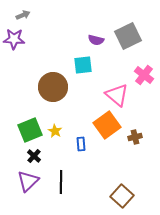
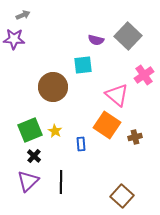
gray square: rotated 20 degrees counterclockwise
pink cross: rotated 18 degrees clockwise
orange square: rotated 20 degrees counterclockwise
